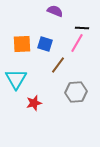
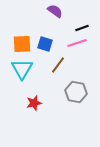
purple semicircle: rotated 14 degrees clockwise
black line: rotated 24 degrees counterclockwise
pink line: rotated 42 degrees clockwise
cyan triangle: moved 6 px right, 10 px up
gray hexagon: rotated 15 degrees clockwise
